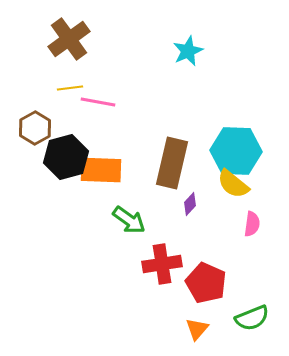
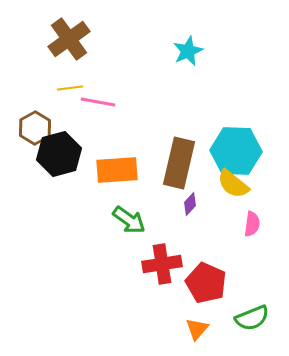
black hexagon: moved 7 px left, 3 px up
brown rectangle: moved 7 px right
orange rectangle: moved 16 px right; rotated 6 degrees counterclockwise
